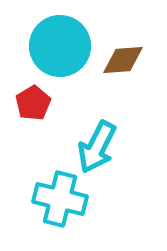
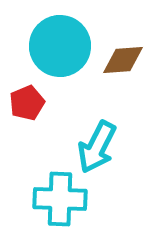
red pentagon: moved 6 px left; rotated 8 degrees clockwise
cyan cross: rotated 12 degrees counterclockwise
